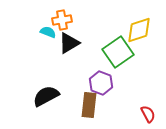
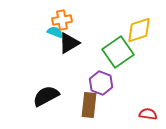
cyan semicircle: moved 7 px right
red semicircle: rotated 54 degrees counterclockwise
